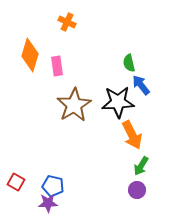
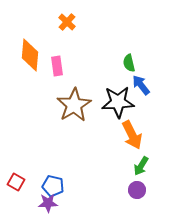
orange cross: rotated 18 degrees clockwise
orange diamond: rotated 12 degrees counterclockwise
